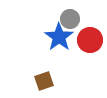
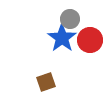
blue star: moved 3 px right, 1 px down
brown square: moved 2 px right, 1 px down
